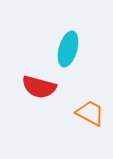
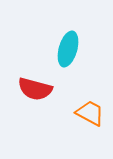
red semicircle: moved 4 px left, 2 px down
